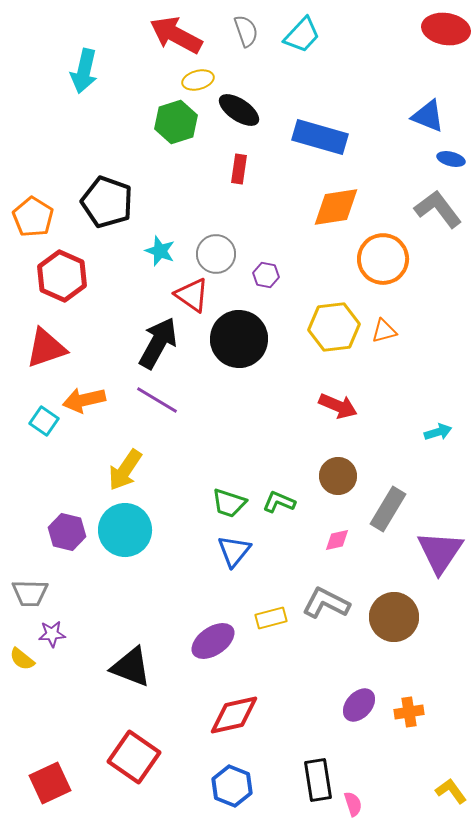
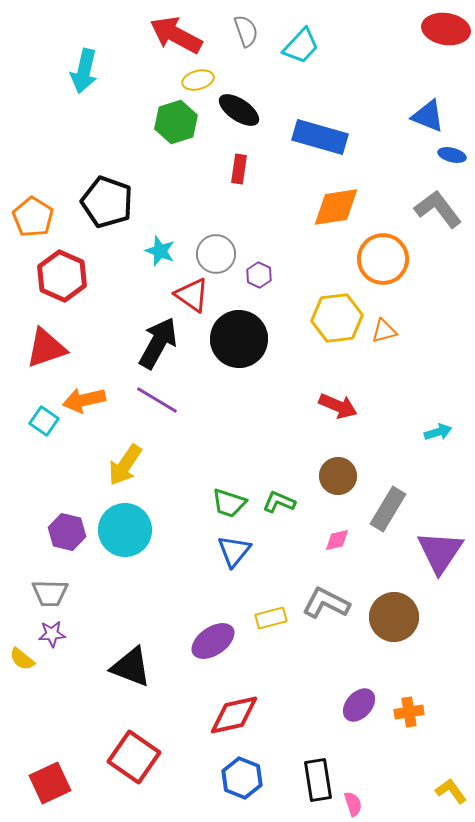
cyan trapezoid at (302, 35): moved 1 px left, 11 px down
blue ellipse at (451, 159): moved 1 px right, 4 px up
purple hexagon at (266, 275): moved 7 px left; rotated 15 degrees clockwise
yellow hexagon at (334, 327): moved 3 px right, 9 px up
yellow arrow at (125, 470): moved 5 px up
gray trapezoid at (30, 593): moved 20 px right
blue hexagon at (232, 786): moved 10 px right, 8 px up
